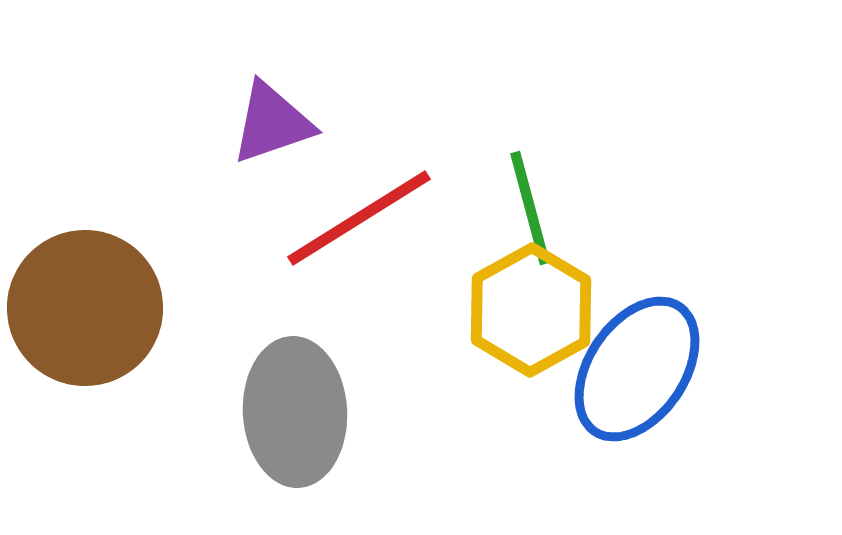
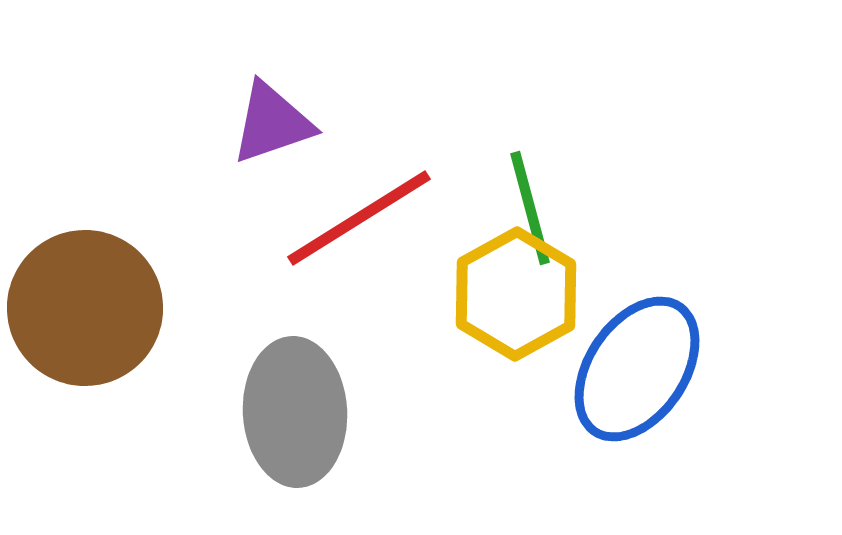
yellow hexagon: moved 15 px left, 16 px up
